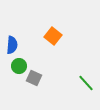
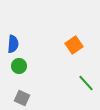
orange square: moved 21 px right, 9 px down; rotated 18 degrees clockwise
blue semicircle: moved 1 px right, 1 px up
gray square: moved 12 px left, 20 px down
